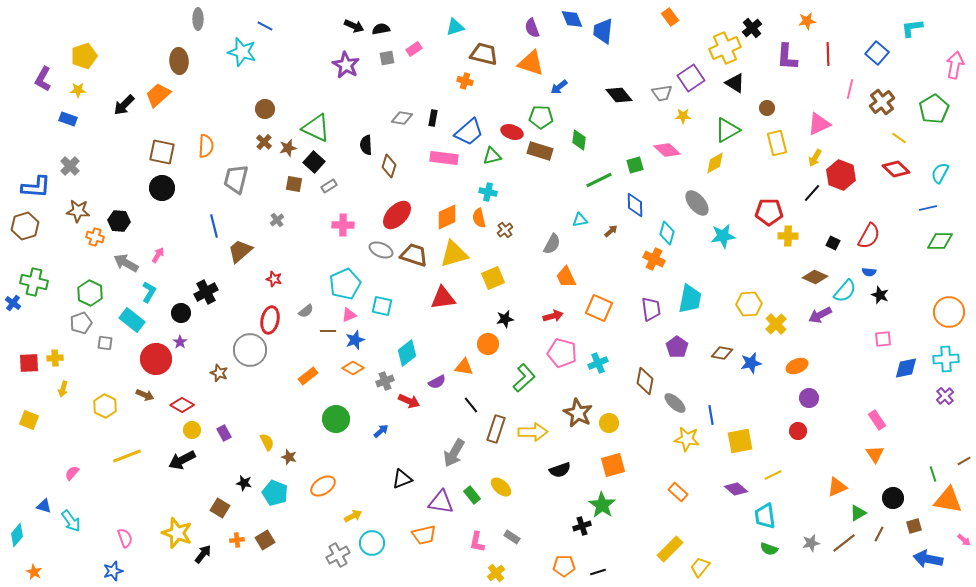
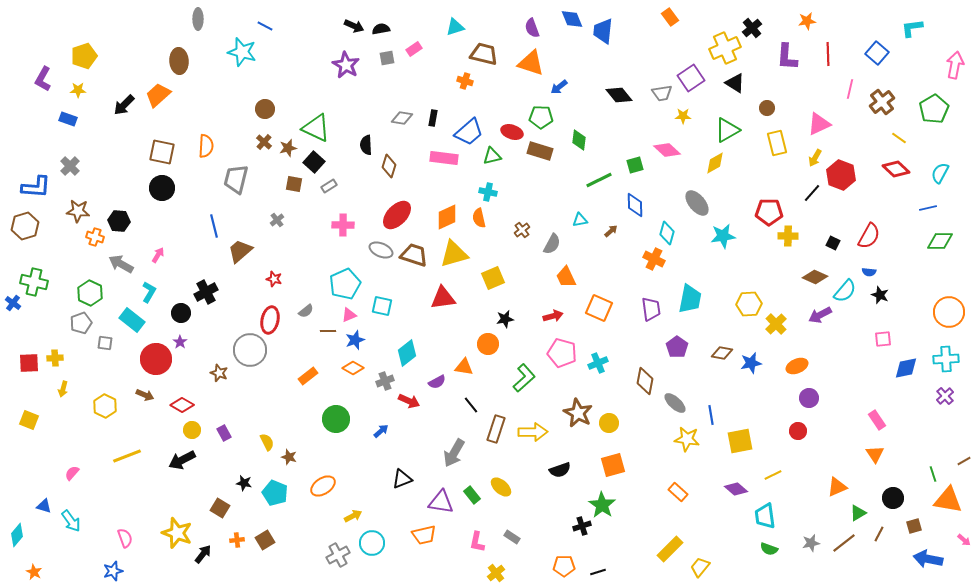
brown cross at (505, 230): moved 17 px right
gray arrow at (126, 263): moved 5 px left, 1 px down
